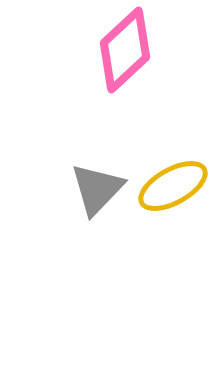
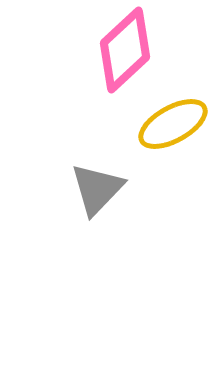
yellow ellipse: moved 62 px up
